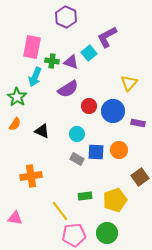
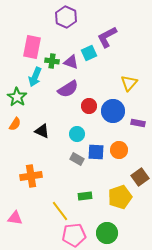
cyan square: rotated 14 degrees clockwise
yellow pentagon: moved 5 px right, 3 px up
